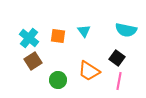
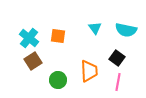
cyan triangle: moved 11 px right, 3 px up
orange trapezoid: rotated 125 degrees counterclockwise
pink line: moved 1 px left, 1 px down
